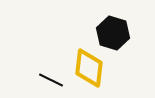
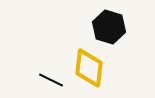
black hexagon: moved 4 px left, 6 px up
